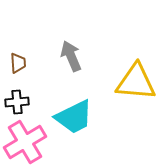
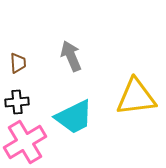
yellow triangle: moved 15 px down; rotated 12 degrees counterclockwise
